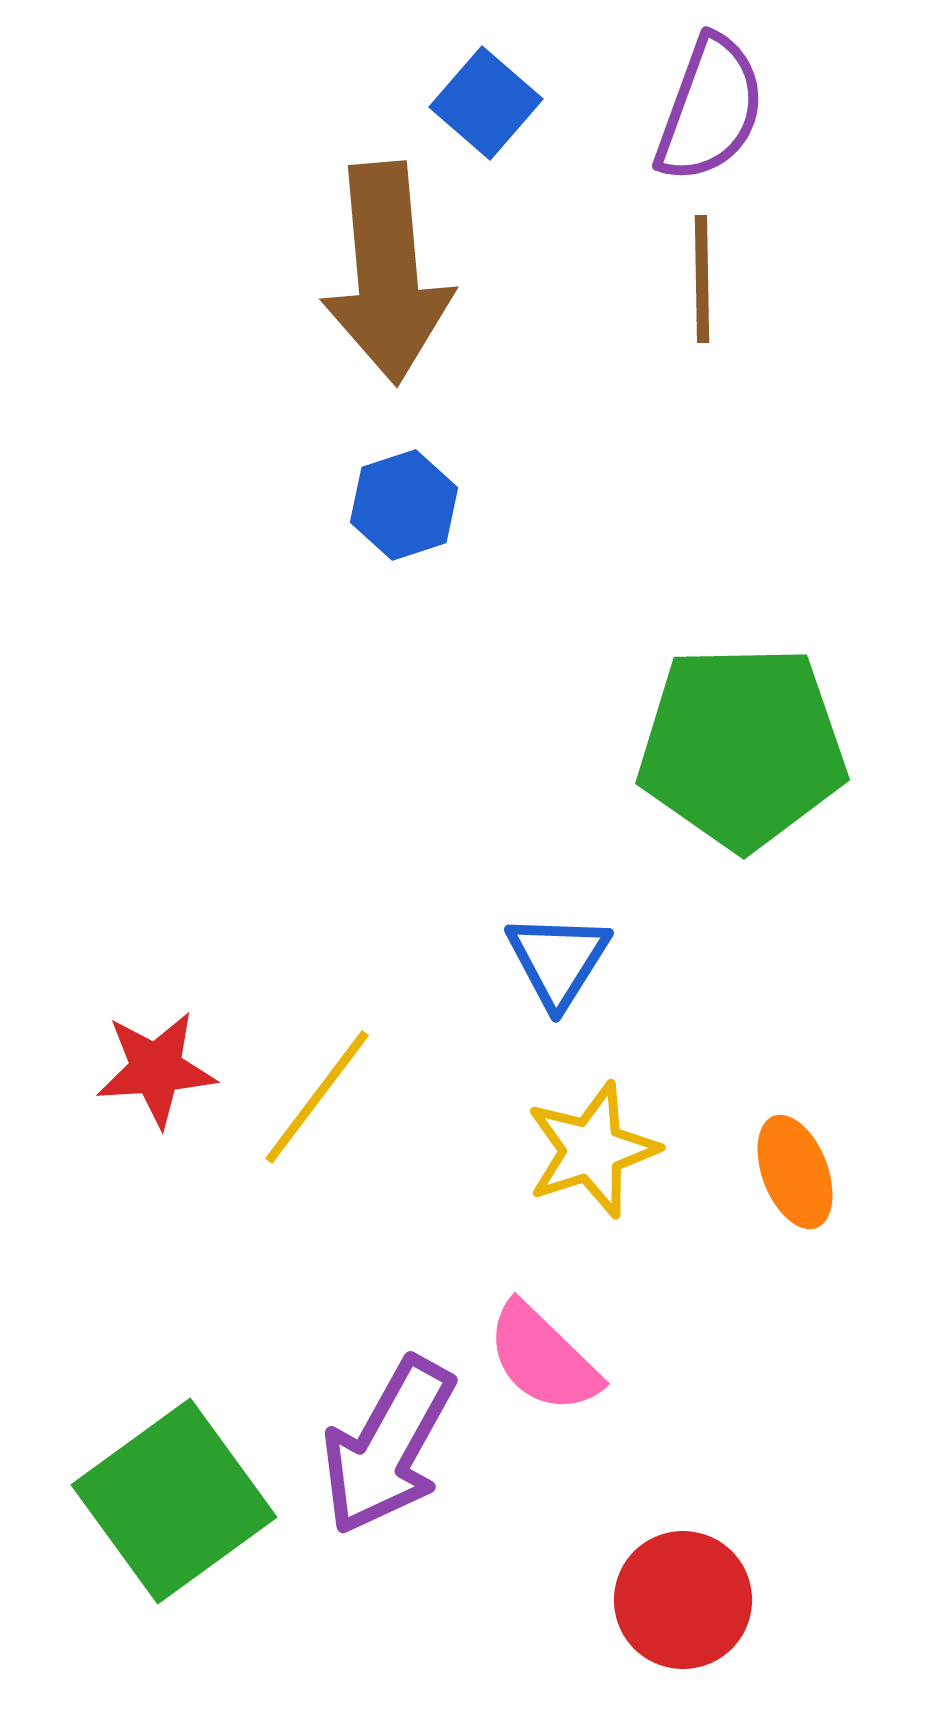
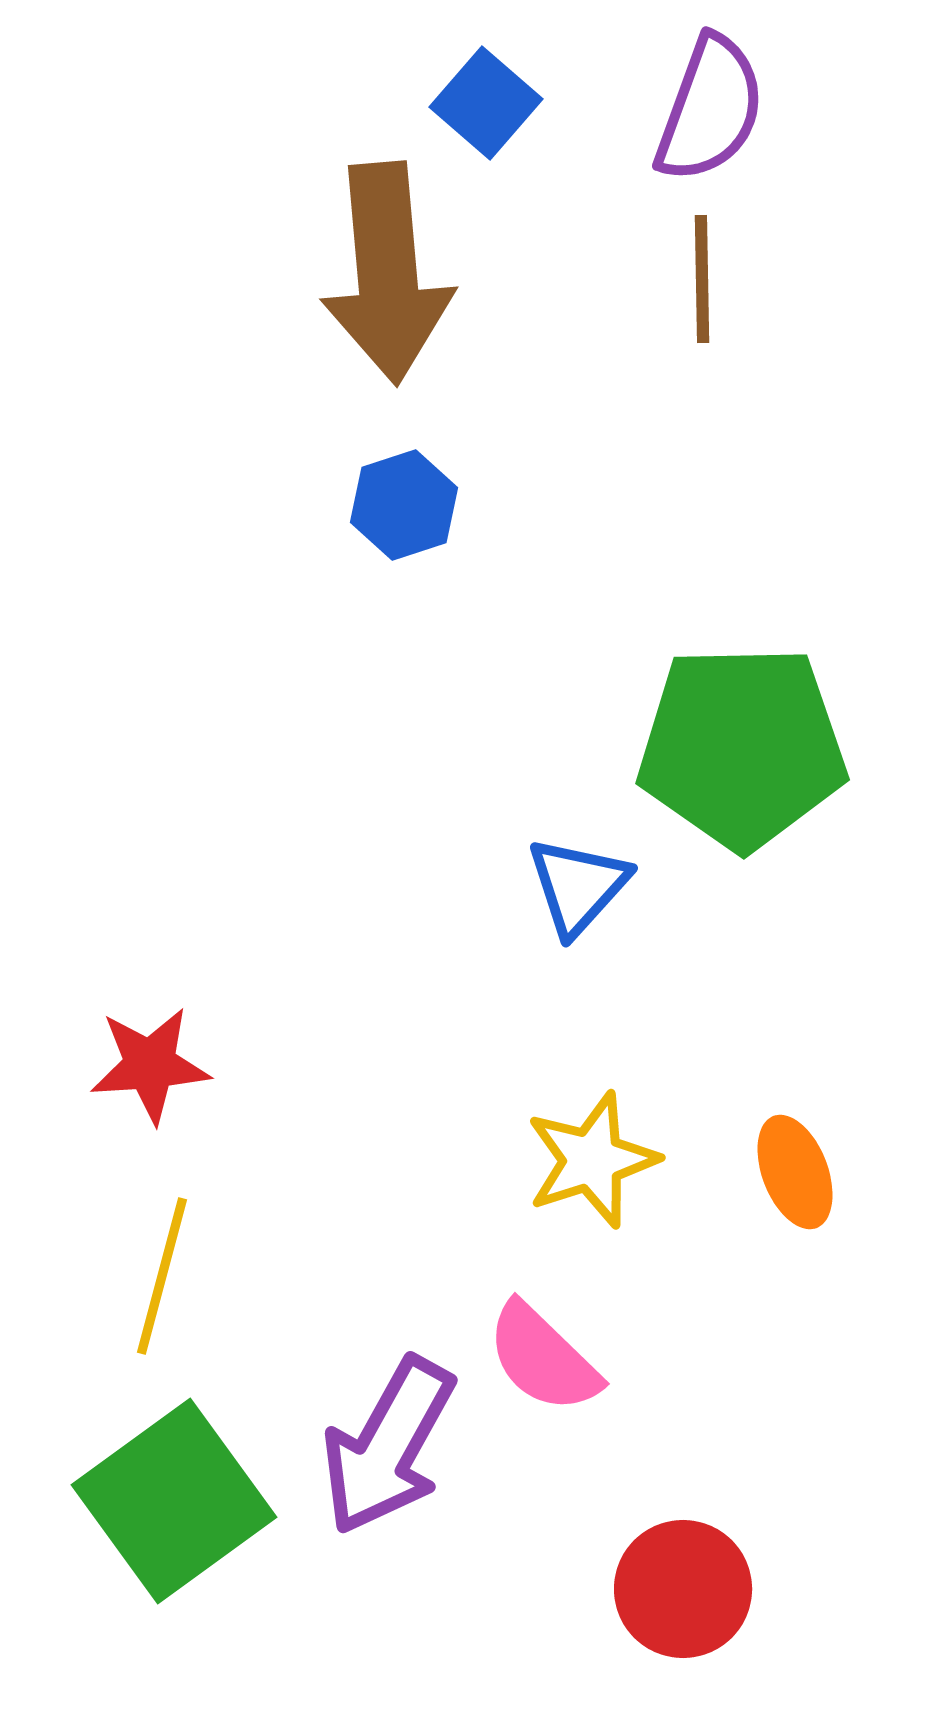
blue triangle: moved 20 px right, 74 px up; rotated 10 degrees clockwise
red star: moved 6 px left, 4 px up
yellow line: moved 155 px left, 179 px down; rotated 22 degrees counterclockwise
yellow star: moved 10 px down
red circle: moved 11 px up
